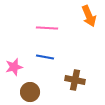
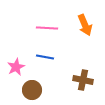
orange arrow: moved 4 px left, 9 px down
pink star: moved 2 px right; rotated 12 degrees counterclockwise
brown cross: moved 8 px right
brown circle: moved 2 px right, 2 px up
